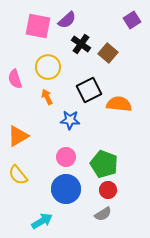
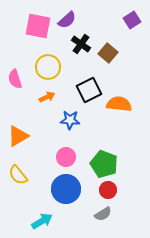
orange arrow: rotated 91 degrees clockwise
